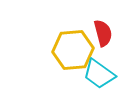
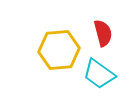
yellow hexagon: moved 14 px left
